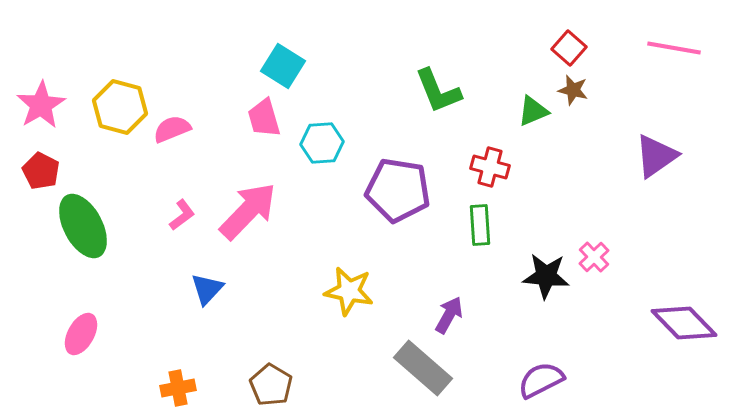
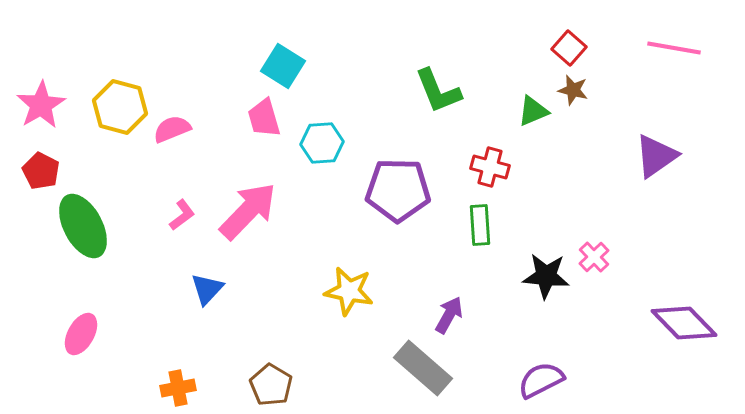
purple pentagon: rotated 8 degrees counterclockwise
